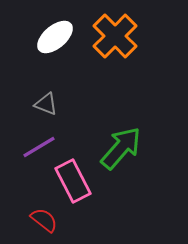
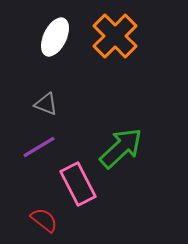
white ellipse: rotated 24 degrees counterclockwise
green arrow: rotated 6 degrees clockwise
pink rectangle: moved 5 px right, 3 px down
